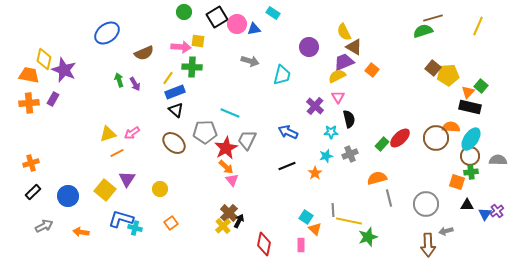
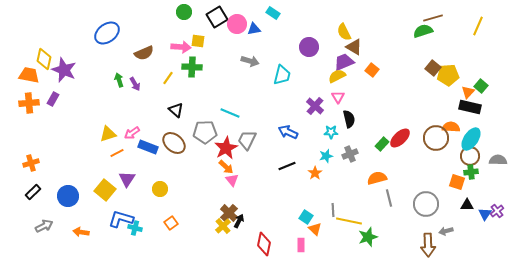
blue rectangle at (175, 92): moved 27 px left, 55 px down; rotated 42 degrees clockwise
